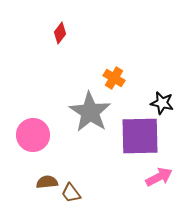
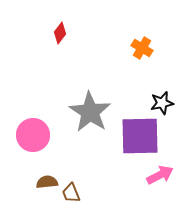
orange cross: moved 28 px right, 30 px up
black star: rotated 25 degrees counterclockwise
pink arrow: moved 1 px right, 2 px up
brown trapezoid: rotated 15 degrees clockwise
